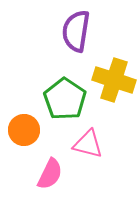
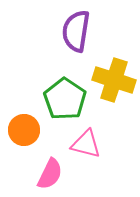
pink triangle: moved 2 px left
